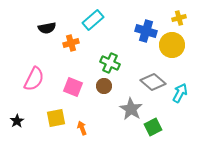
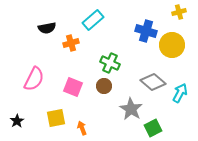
yellow cross: moved 6 px up
green square: moved 1 px down
